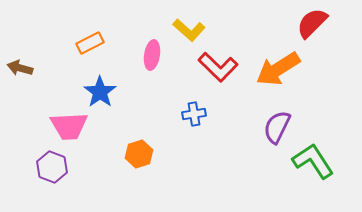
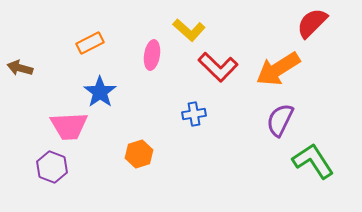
purple semicircle: moved 3 px right, 7 px up
